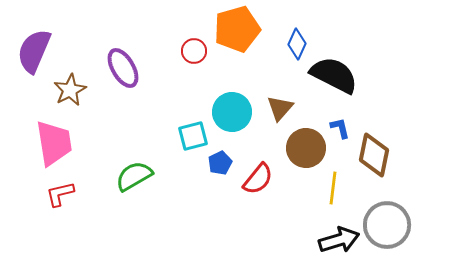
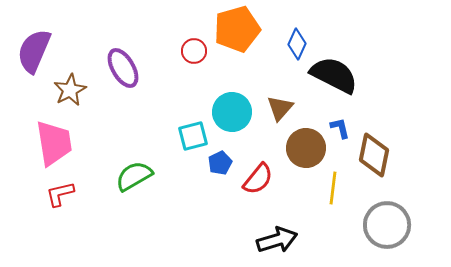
black arrow: moved 62 px left
